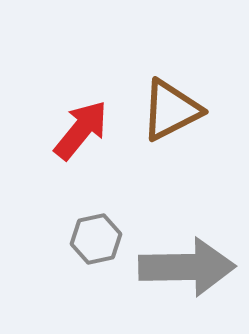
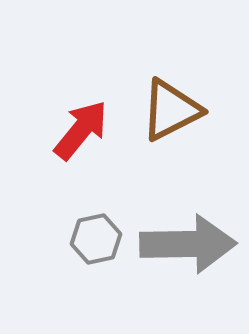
gray arrow: moved 1 px right, 23 px up
